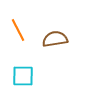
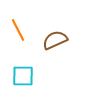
brown semicircle: moved 1 px down; rotated 15 degrees counterclockwise
